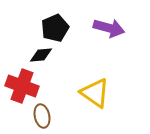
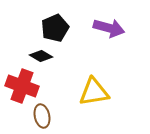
black diamond: moved 1 px down; rotated 35 degrees clockwise
yellow triangle: moved 1 px left, 1 px up; rotated 44 degrees counterclockwise
